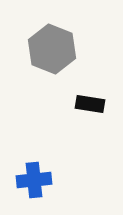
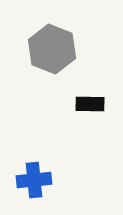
black rectangle: rotated 8 degrees counterclockwise
